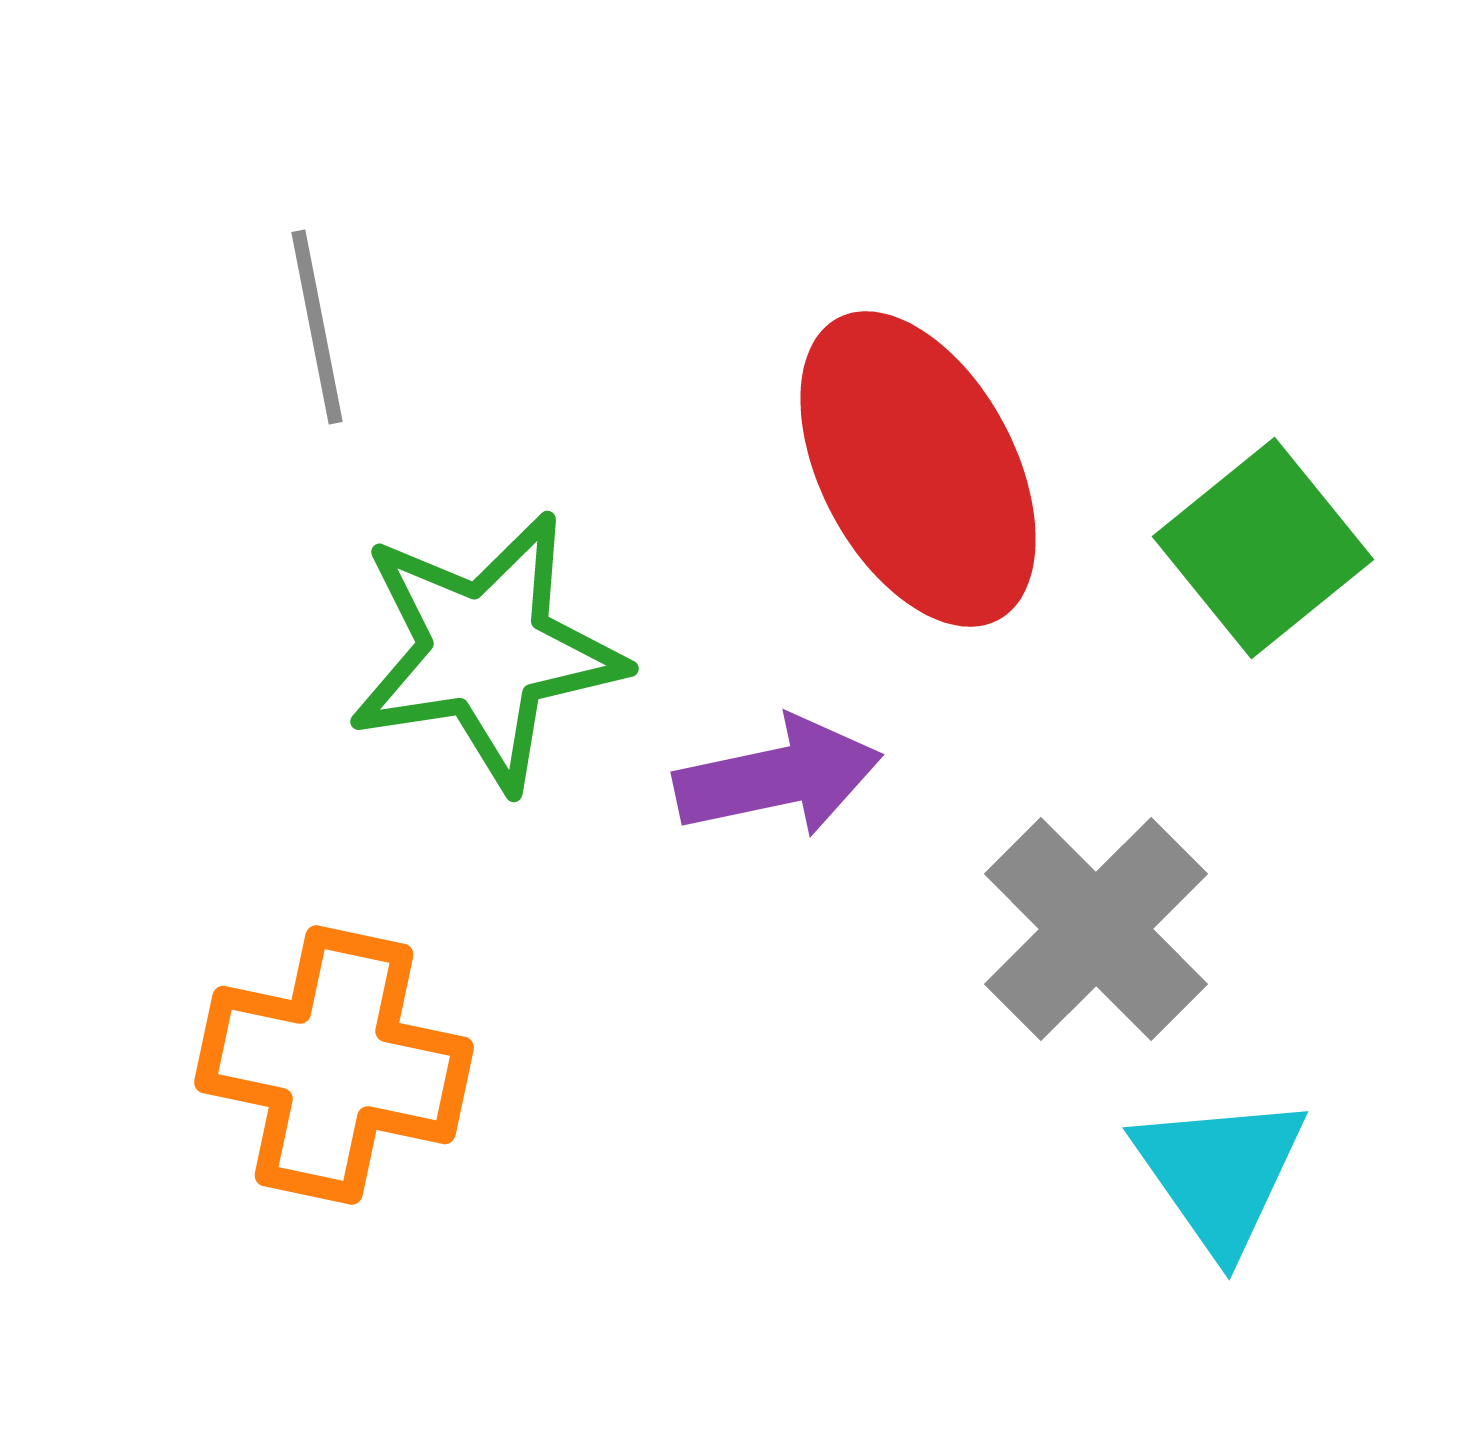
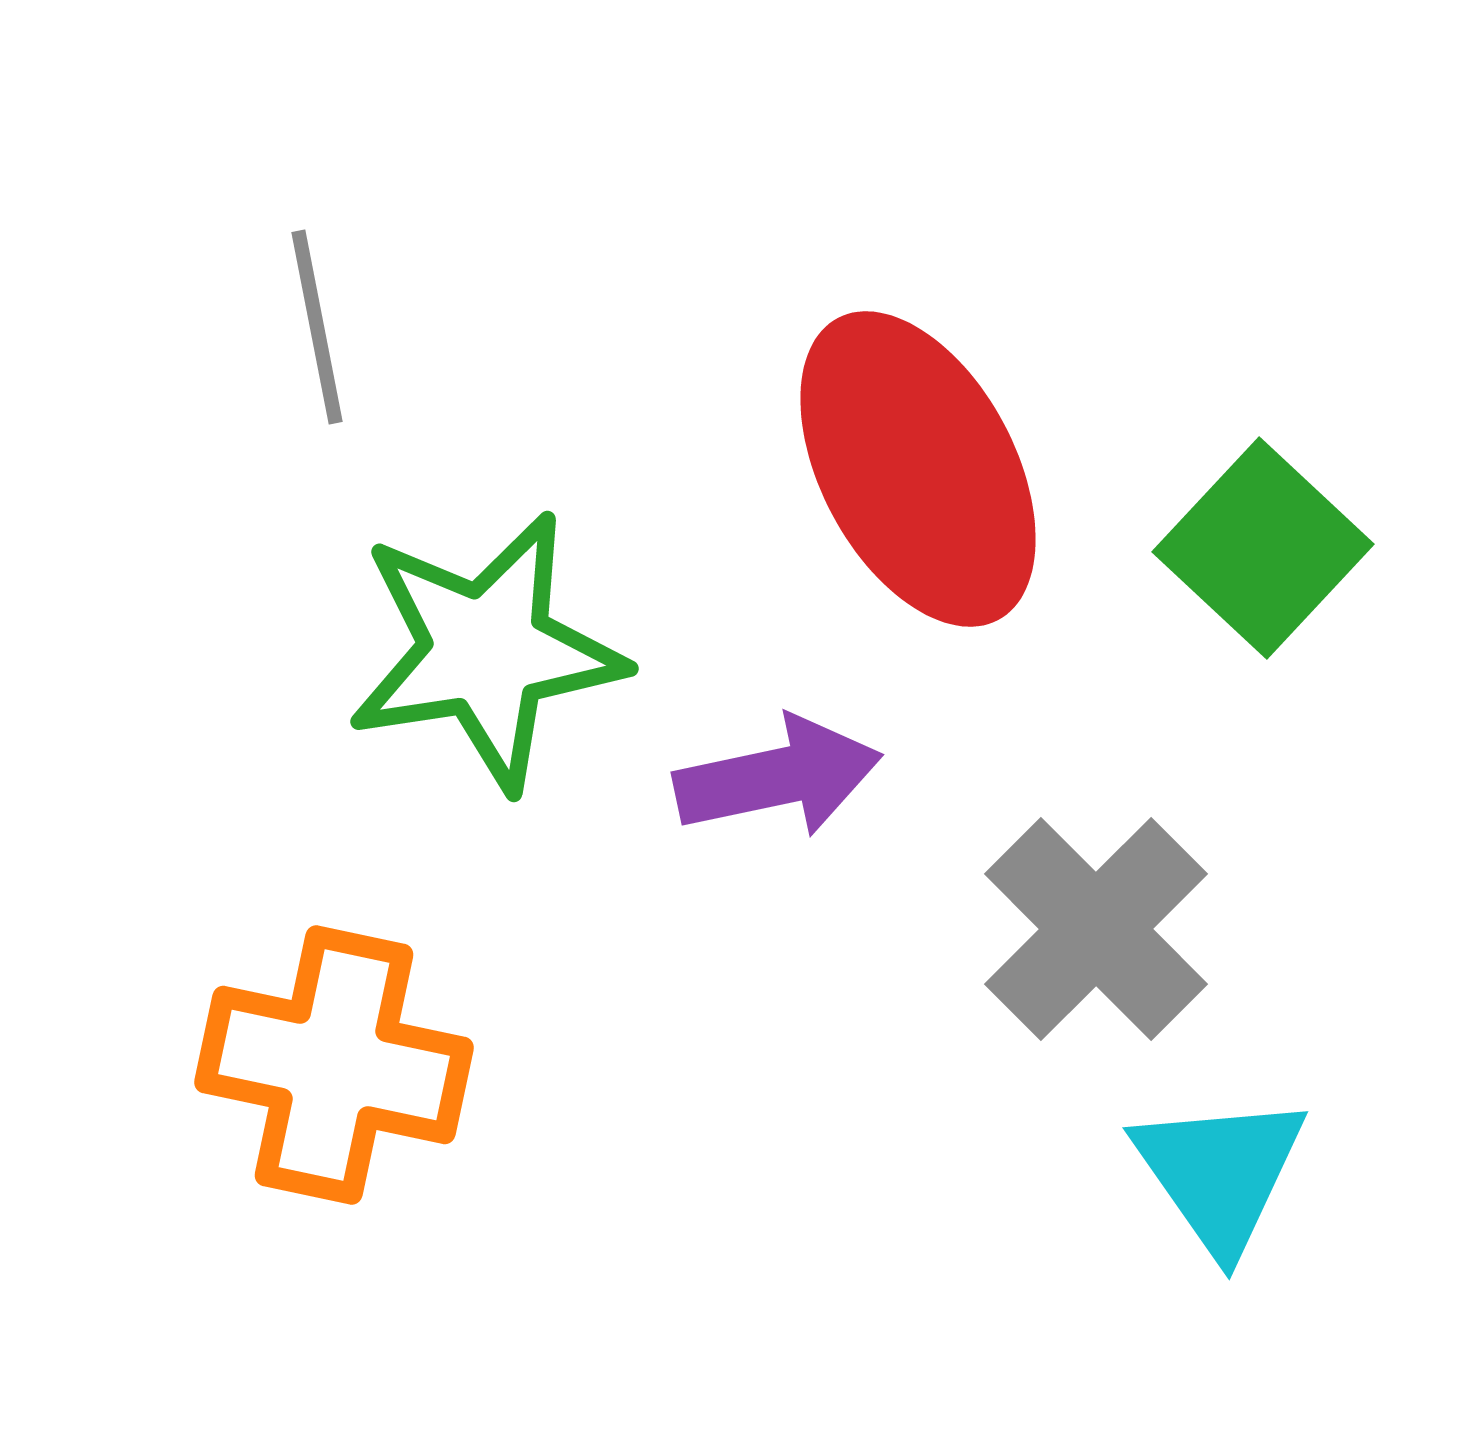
green square: rotated 8 degrees counterclockwise
